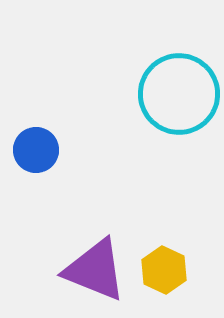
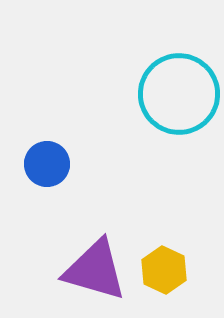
blue circle: moved 11 px right, 14 px down
purple triangle: rotated 6 degrees counterclockwise
